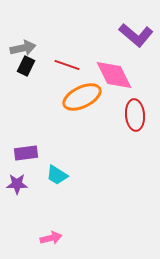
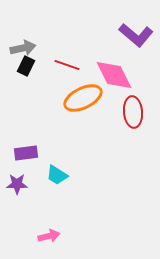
orange ellipse: moved 1 px right, 1 px down
red ellipse: moved 2 px left, 3 px up
pink arrow: moved 2 px left, 2 px up
